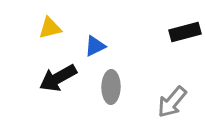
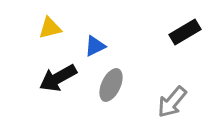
black rectangle: rotated 16 degrees counterclockwise
gray ellipse: moved 2 px up; rotated 24 degrees clockwise
